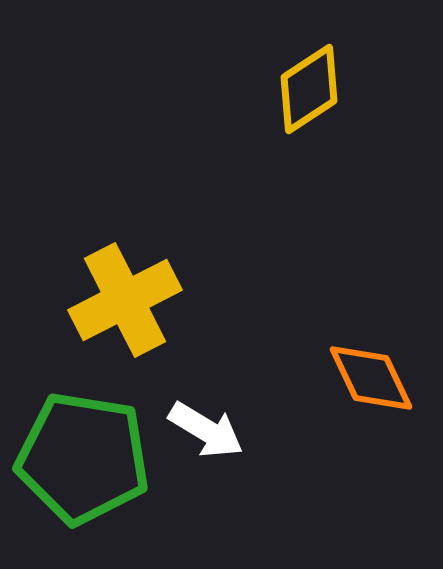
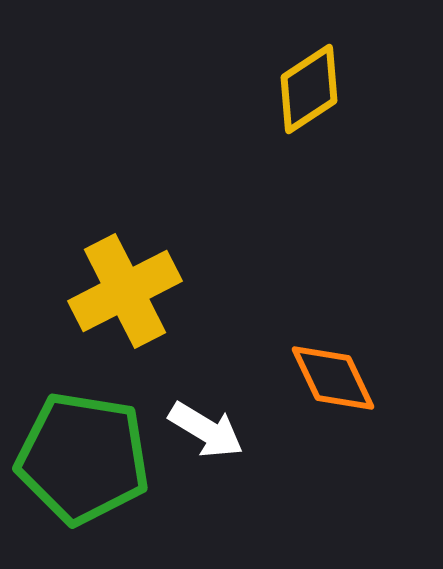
yellow cross: moved 9 px up
orange diamond: moved 38 px left
